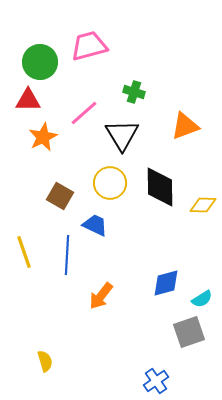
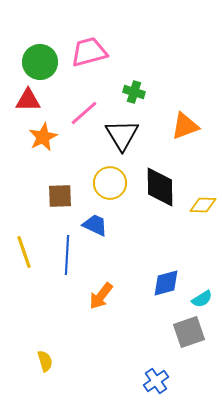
pink trapezoid: moved 6 px down
brown square: rotated 32 degrees counterclockwise
